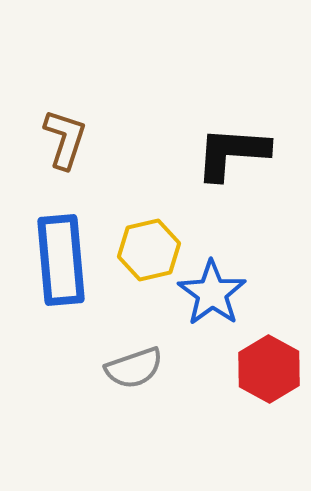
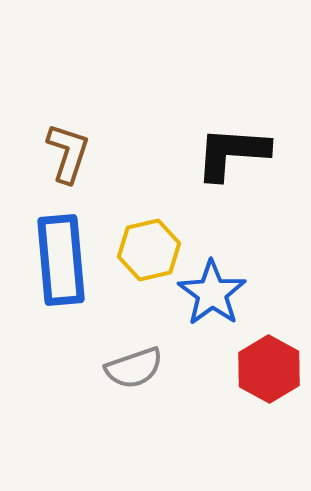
brown L-shape: moved 3 px right, 14 px down
